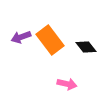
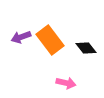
black diamond: moved 1 px down
pink arrow: moved 1 px left, 1 px up
